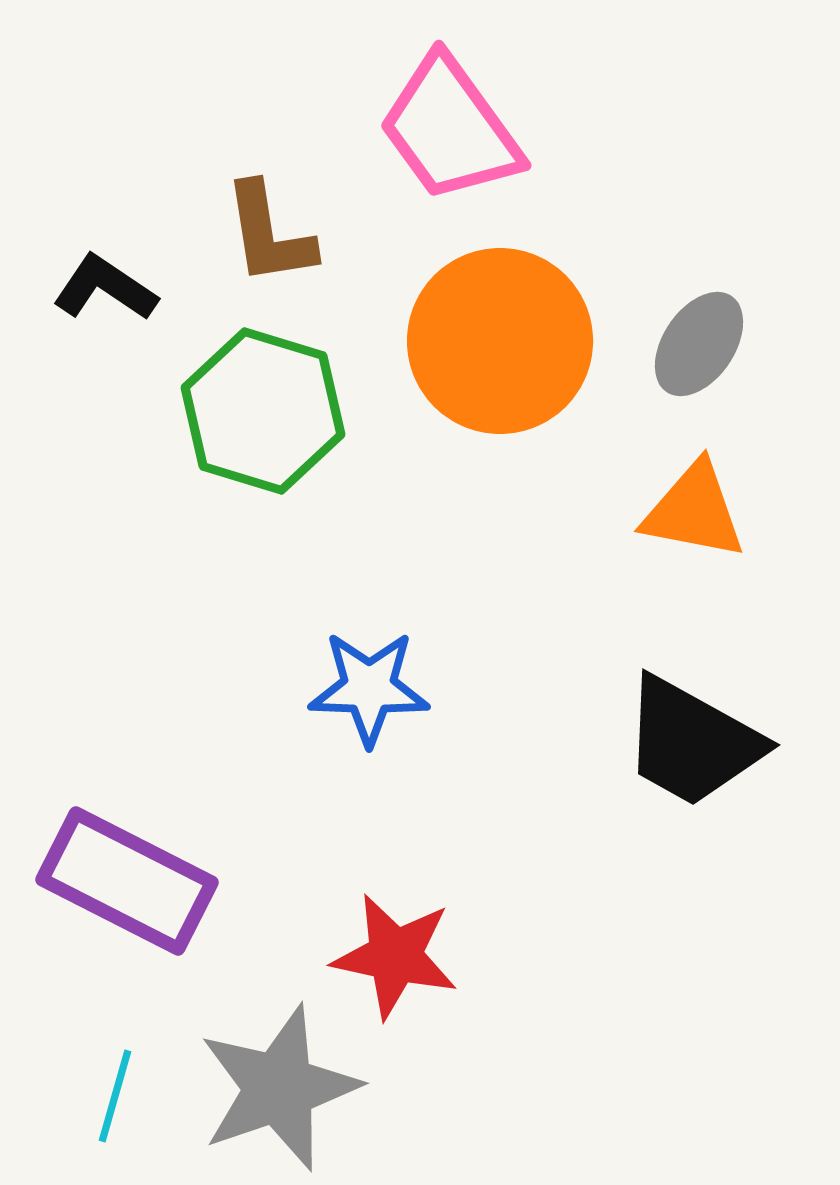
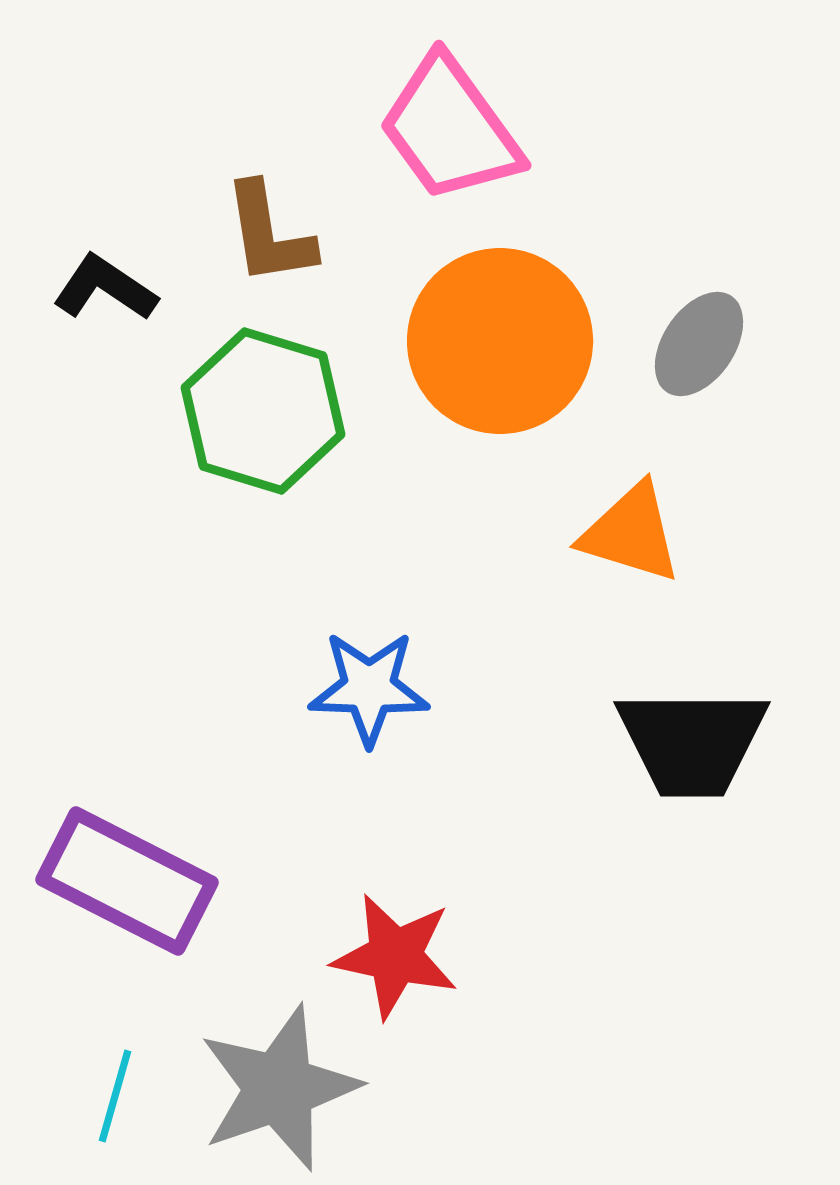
orange triangle: moved 63 px left, 22 px down; rotated 6 degrees clockwise
black trapezoid: rotated 29 degrees counterclockwise
